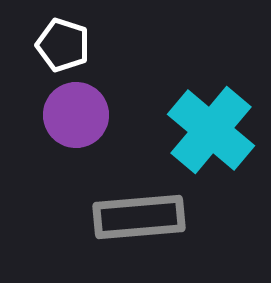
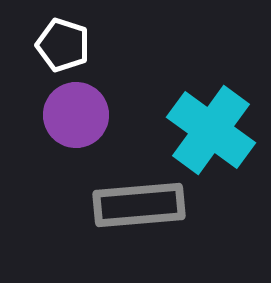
cyan cross: rotated 4 degrees counterclockwise
gray rectangle: moved 12 px up
